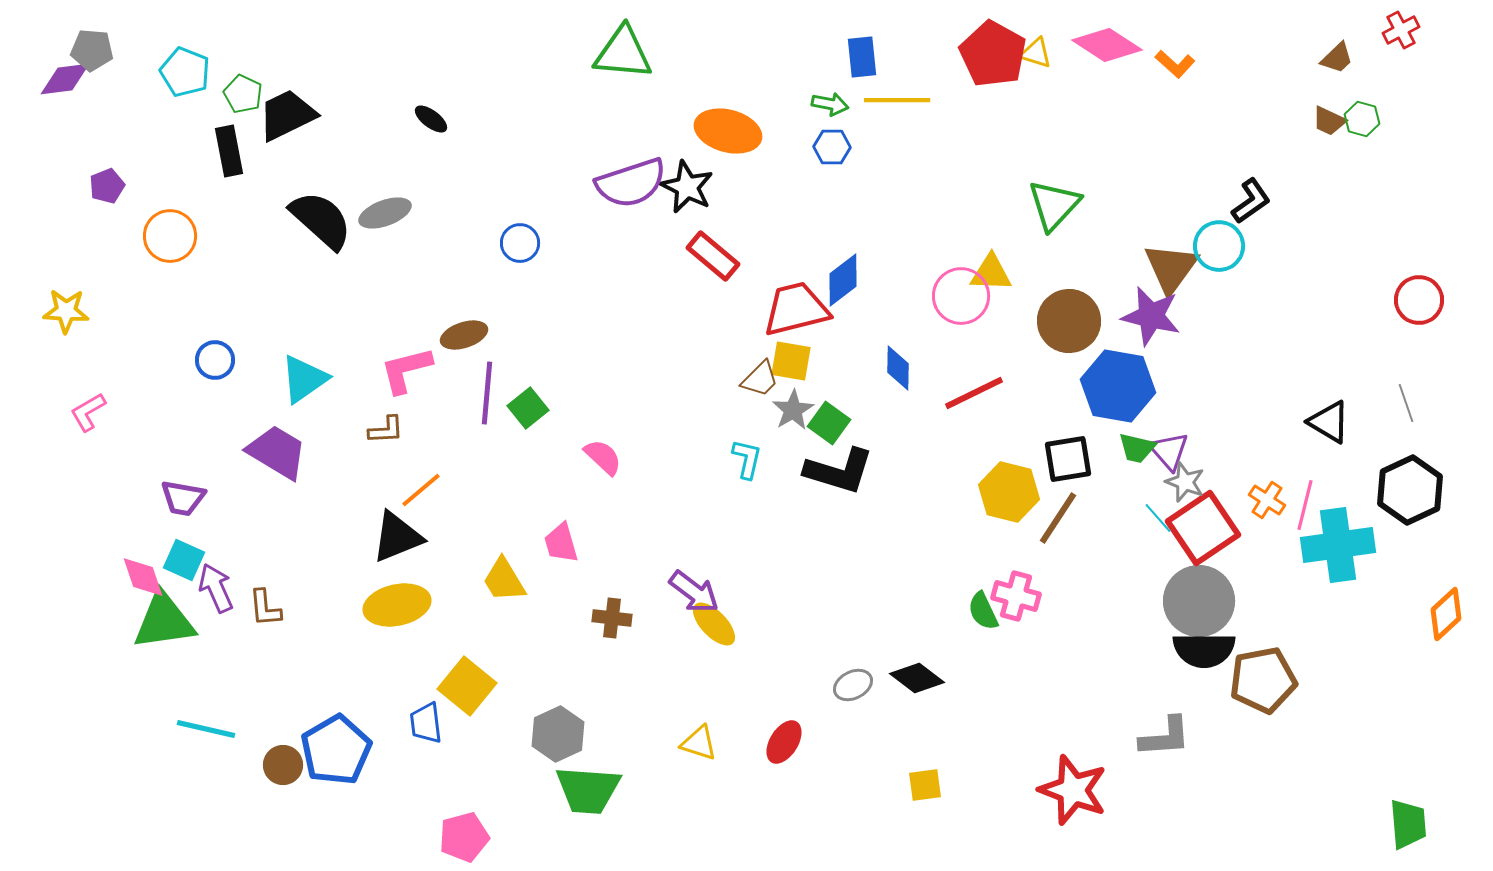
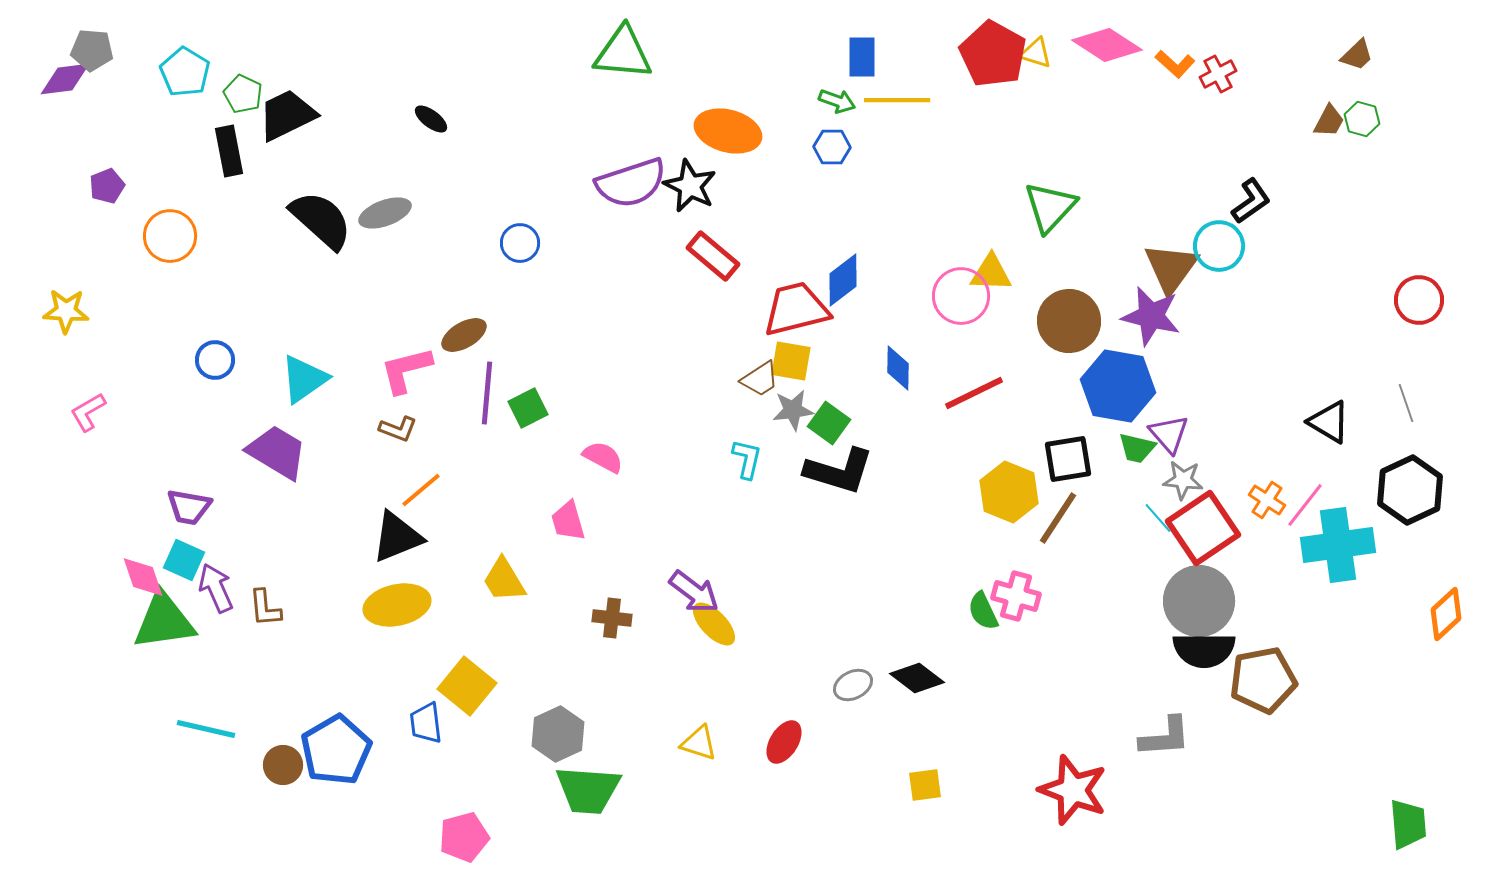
red cross at (1401, 30): moved 183 px left, 44 px down
blue rectangle at (862, 57): rotated 6 degrees clockwise
brown trapezoid at (1337, 58): moved 20 px right, 3 px up
cyan pentagon at (185, 72): rotated 9 degrees clockwise
green arrow at (830, 104): moved 7 px right, 3 px up; rotated 9 degrees clockwise
brown trapezoid at (1329, 121): rotated 87 degrees counterclockwise
black star at (687, 187): moved 3 px right, 1 px up
green triangle at (1054, 205): moved 4 px left, 2 px down
brown ellipse at (464, 335): rotated 12 degrees counterclockwise
brown trapezoid at (760, 379): rotated 12 degrees clockwise
green square at (528, 408): rotated 12 degrees clockwise
gray star at (793, 410): rotated 24 degrees clockwise
brown L-shape at (386, 430): moved 12 px right, 1 px up; rotated 24 degrees clockwise
purple triangle at (1169, 451): moved 17 px up
pink semicircle at (603, 457): rotated 15 degrees counterclockwise
gray star at (1185, 482): moved 2 px left, 2 px up; rotated 15 degrees counterclockwise
yellow hexagon at (1009, 492): rotated 8 degrees clockwise
purple trapezoid at (183, 498): moved 6 px right, 9 px down
pink line at (1305, 505): rotated 24 degrees clockwise
pink trapezoid at (561, 543): moved 7 px right, 22 px up
